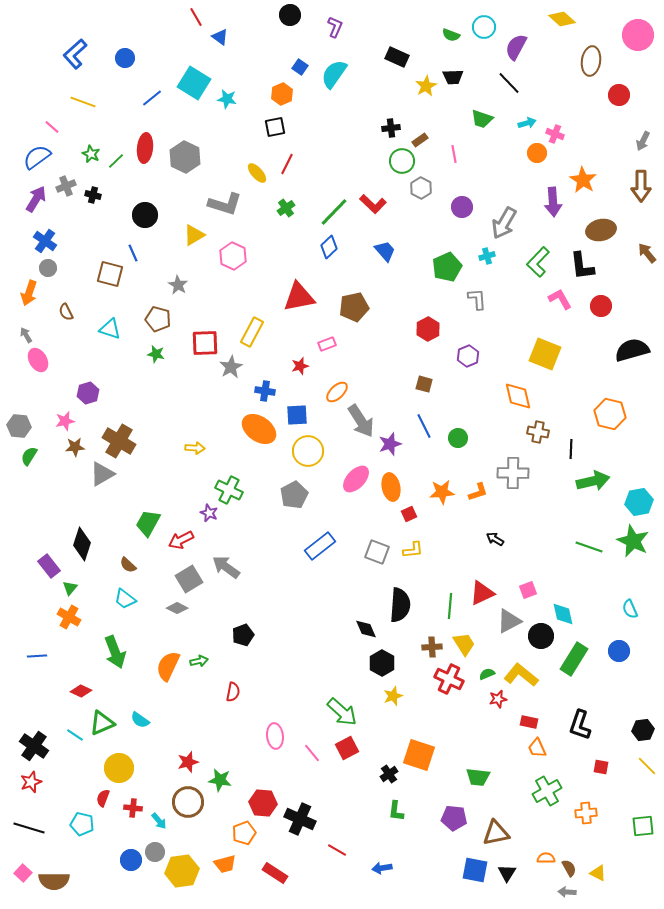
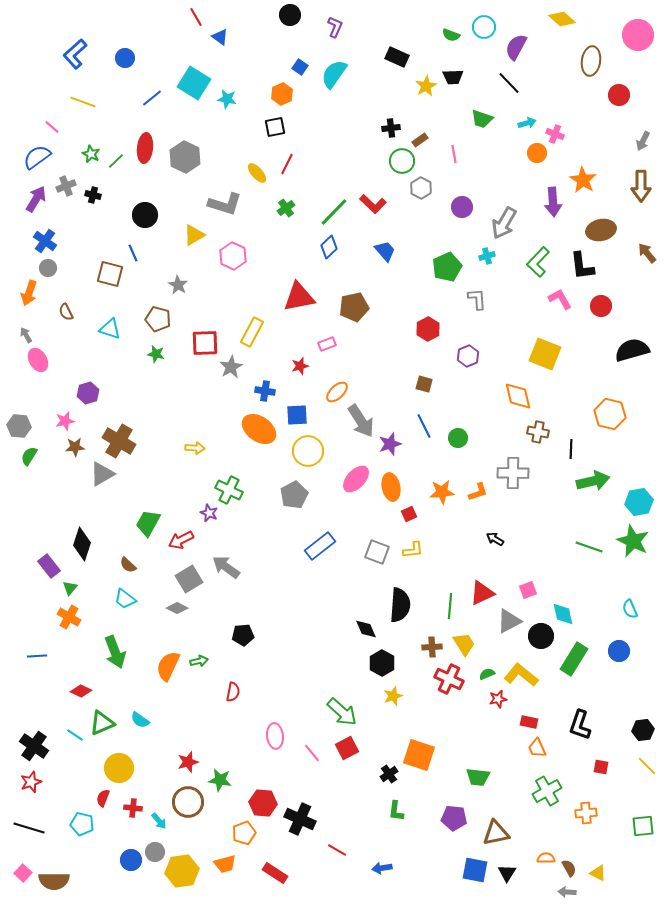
black pentagon at (243, 635): rotated 15 degrees clockwise
